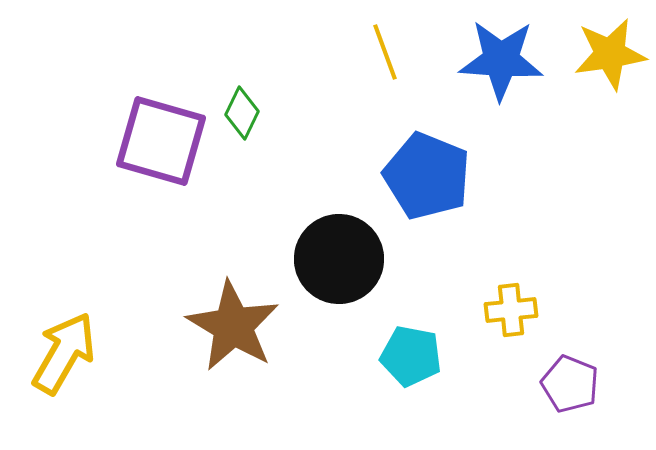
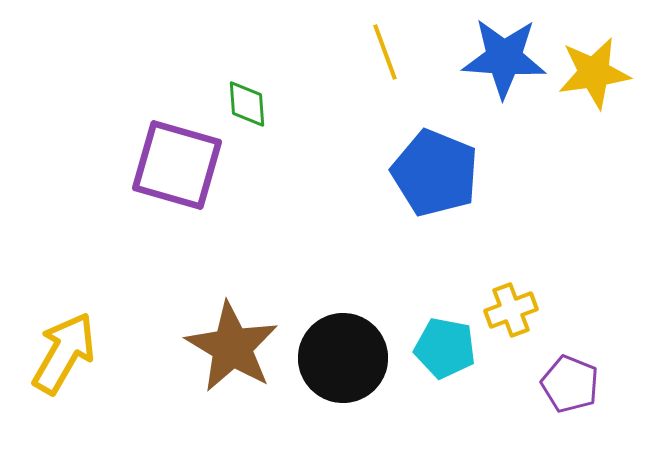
yellow star: moved 16 px left, 19 px down
blue star: moved 3 px right, 2 px up
green diamond: moved 5 px right, 9 px up; rotated 30 degrees counterclockwise
purple square: moved 16 px right, 24 px down
blue pentagon: moved 8 px right, 3 px up
black circle: moved 4 px right, 99 px down
yellow cross: rotated 15 degrees counterclockwise
brown star: moved 1 px left, 21 px down
cyan pentagon: moved 34 px right, 8 px up
